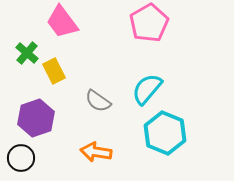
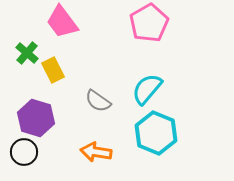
yellow rectangle: moved 1 px left, 1 px up
purple hexagon: rotated 24 degrees counterclockwise
cyan hexagon: moved 9 px left
black circle: moved 3 px right, 6 px up
